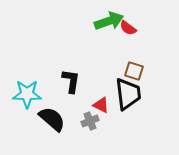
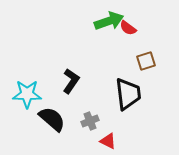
brown square: moved 12 px right, 10 px up; rotated 36 degrees counterclockwise
black L-shape: rotated 25 degrees clockwise
red triangle: moved 7 px right, 36 px down
